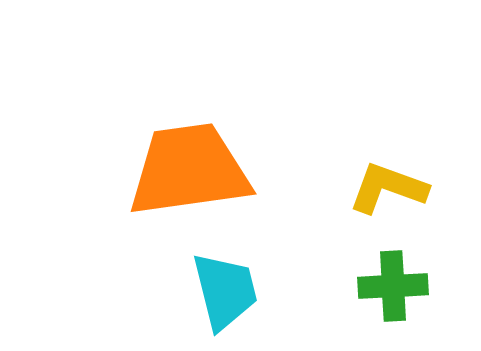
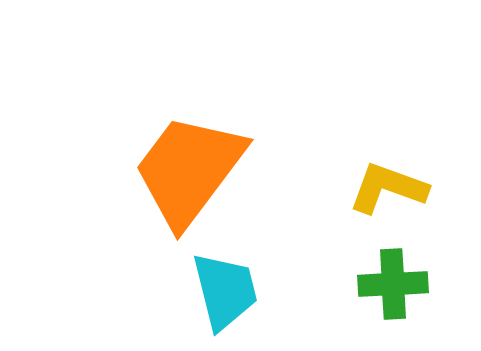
orange trapezoid: rotated 45 degrees counterclockwise
green cross: moved 2 px up
